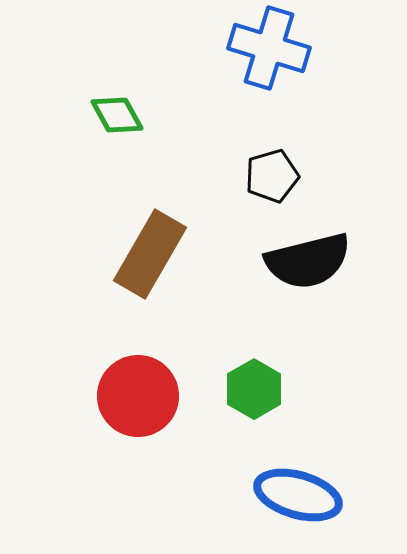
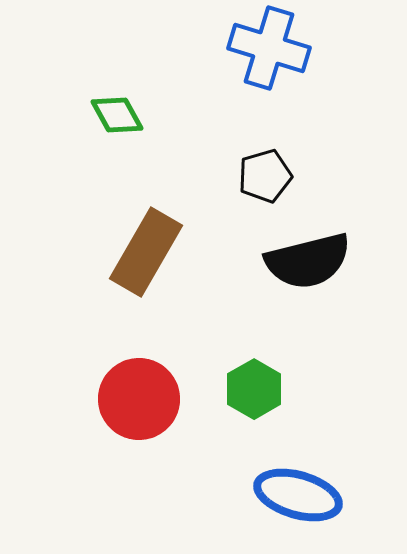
black pentagon: moved 7 px left
brown rectangle: moved 4 px left, 2 px up
red circle: moved 1 px right, 3 px down
